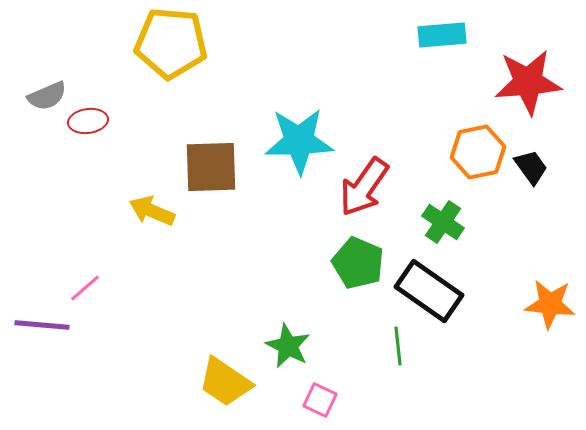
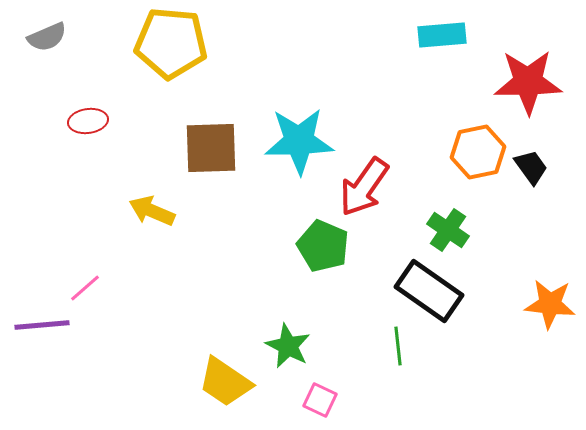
red star: rotated 4 degrees clockwise
gray semicircle: moved 59 px up
brown square: moved 19 px up
green cross: moved 5 px right, 8 px down
green pentagon: moved 35 px left, 17 px up
purple line: rotated 10 degrees counterclockwise
